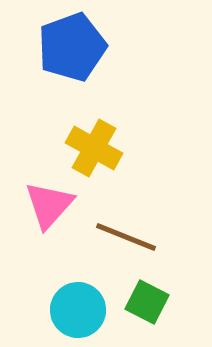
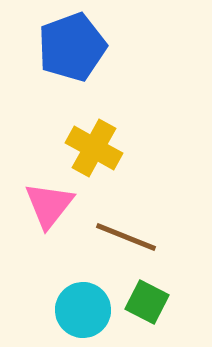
pink triangle: rotated 4 degrees counterclockwise
cyan circle: moved 5 px right
